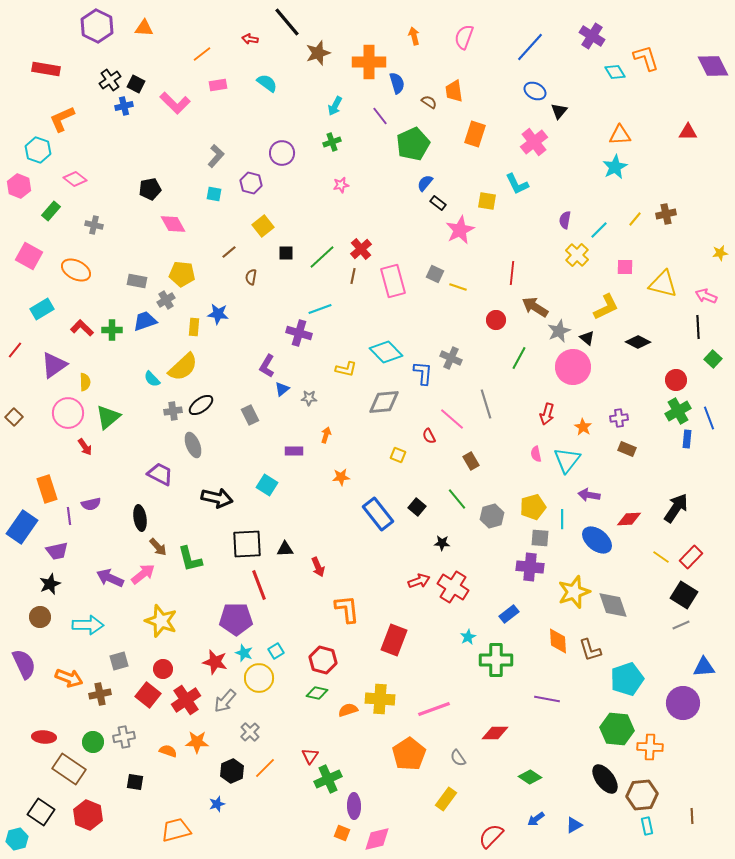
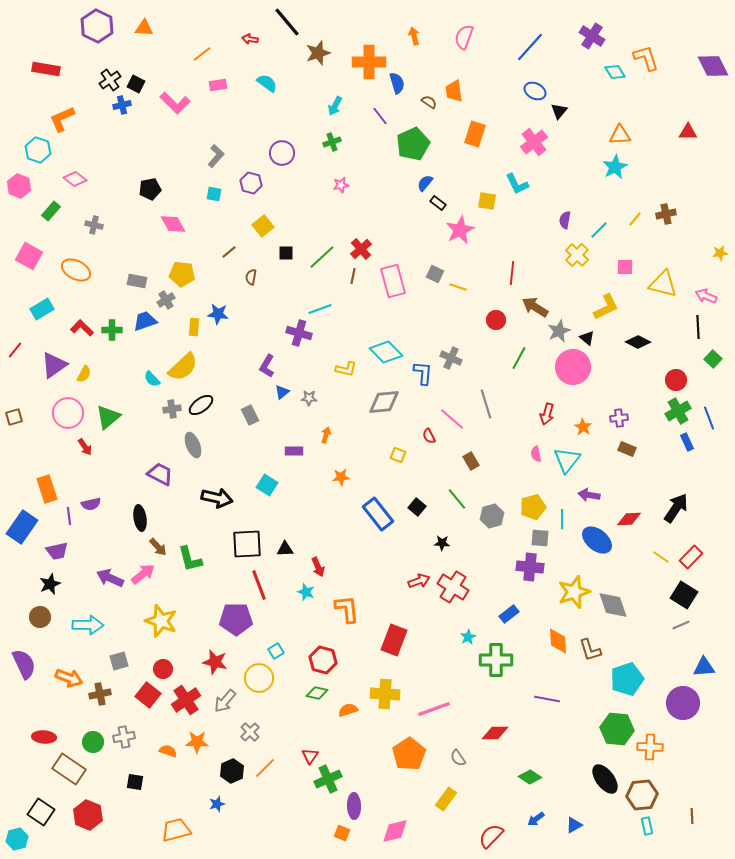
blue cross at (124, 106): moved 2 px left, 1 px up
yellow semicircle at (85, 382): moved 1 px left, 8 px up; rotated 30 degrees clockwise
blue triangle at (282, 389): moved 3 px down
gray cross at (173, 411): moved 1 px left, 2 px up
brown square at (14, 417): rotated 30 degrees clockwise
blue rectangle at (687, 439): moved 3 px down; rotated 30 degrees counterclockwise
cyan star at (244, 653): moved 62 px right, 61 px up
yellow cross at (380, 699): moved 5 px right, 5 px up
pink diamond at (377, 839): moved 18 px right, 8 px up
